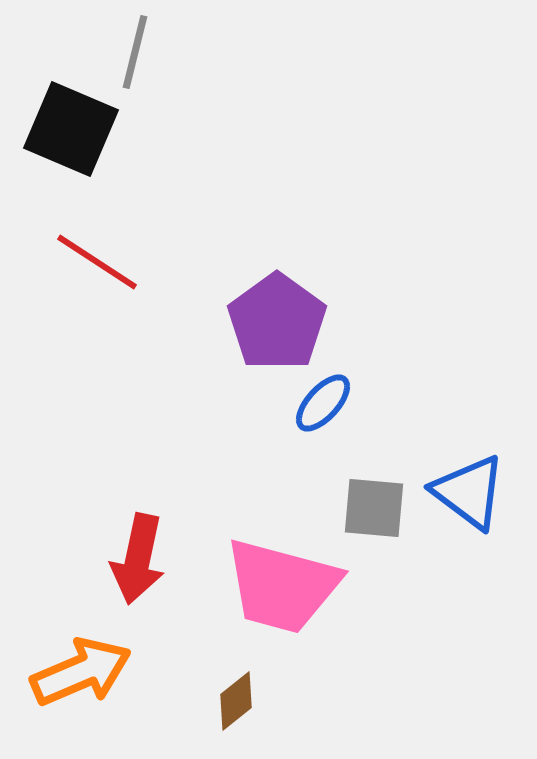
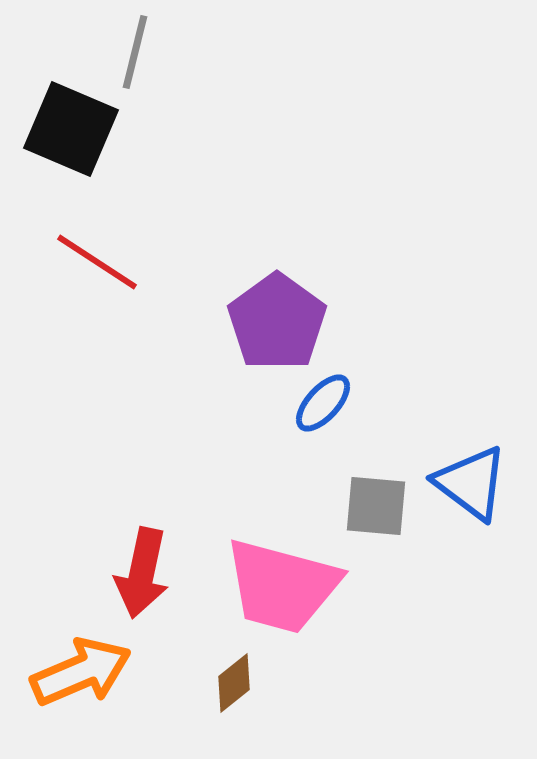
blue triangle: moved 2 px right, 9 px up
gray square: moved 2 px right, 2 px up
red arrow: moved 4 px right, 14 px down
brown diamond: moved 2 px left, 18 px up
